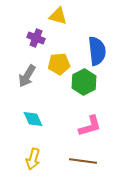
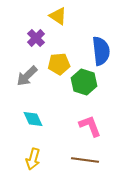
yellow triangle: rotated 18 degrees clockwise
purple cross: rotated 24 degrees clockwise
blue semicircle: moved 4 px right
gray arrow: rotated 15 degrees clockwise
green hexagon: rotated 15 degrees counterclockwise
pink L-shape: rotated 95 degrees counterclockwise
brown line: moved 2 px right, 1 px up
